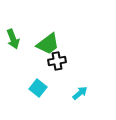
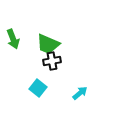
green trapezoid: rotated 60 degrees clockwise
black cross: moved 5 px left
